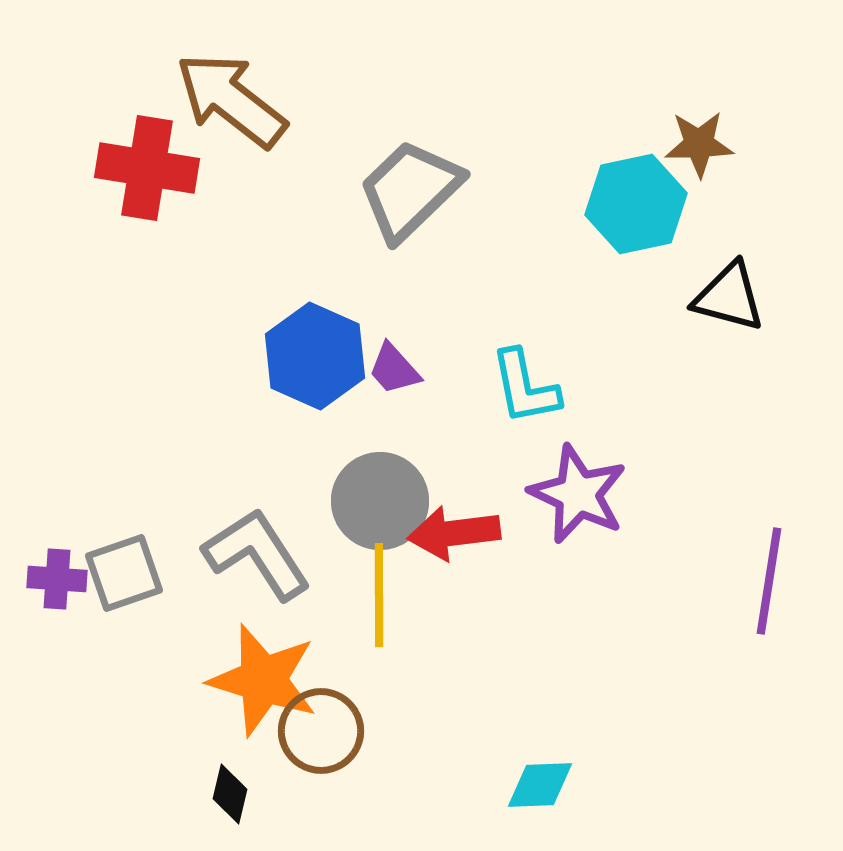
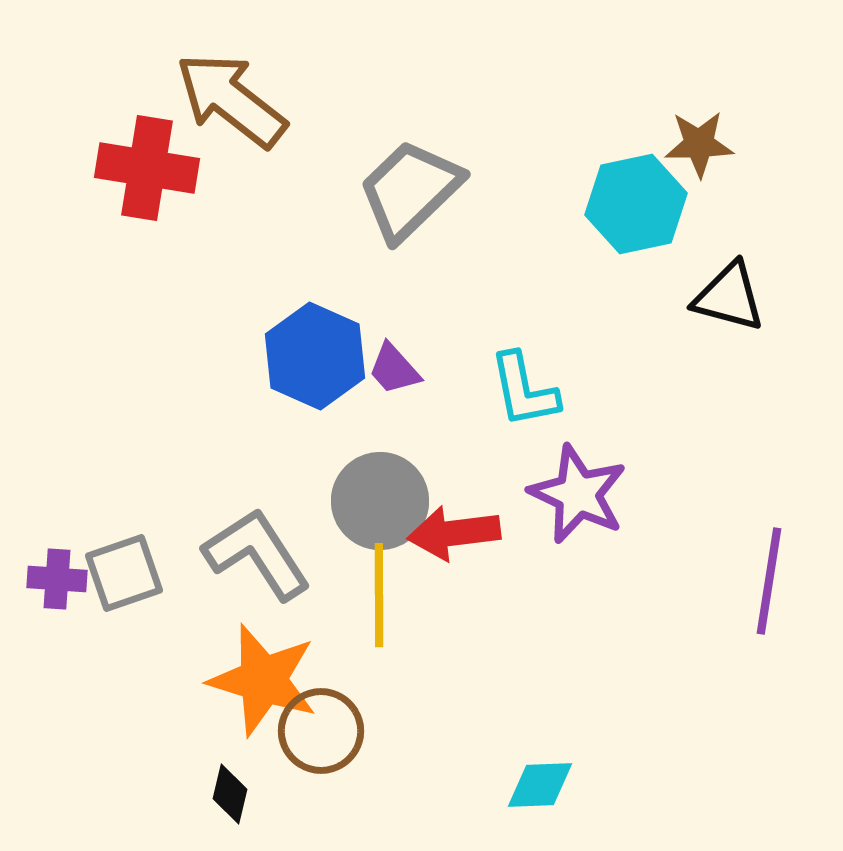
cyan L-shape: moved 1 px left, 3 px down
